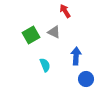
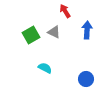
blue arrow: moved 11 px right, 26 px up
cyan semicircle: moved 3 px down; rotated 40 degrees counterclockwise
